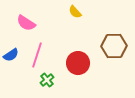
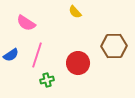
green cross: rotated 24 degrees clockwise
